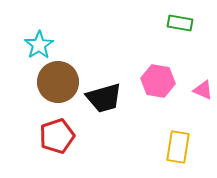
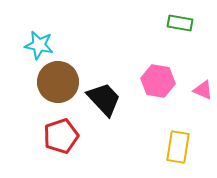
cyan star: rotated 28 degrees counterclockwise
black trapezoid: moved 1 px down; rotated 117 degrees counterclockwise
red pentagon: moved 4 px right
